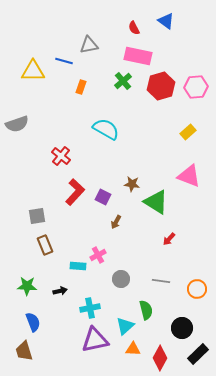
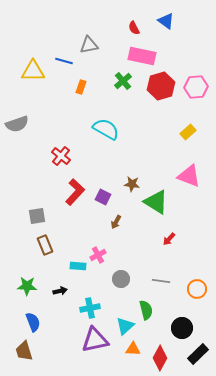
pink rectangle: moved 4 px right
